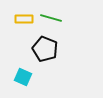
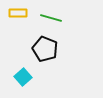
yellow rectangle: moved 6 px left, 6 px up
cyan square: rotated 24 degrees clockwise
